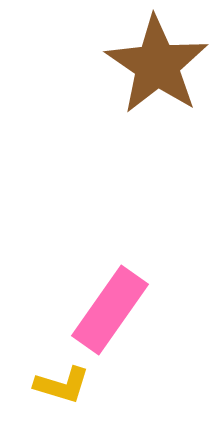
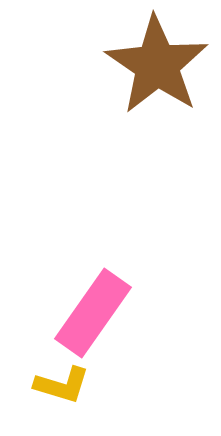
pink rectangle: moved 17 px left, 3 px down
